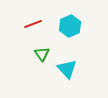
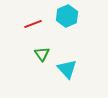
cyan hexagon: moved 3 px left, 10 px up
